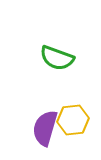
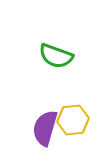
green semicircle: moved 1 px left, 2 px up
